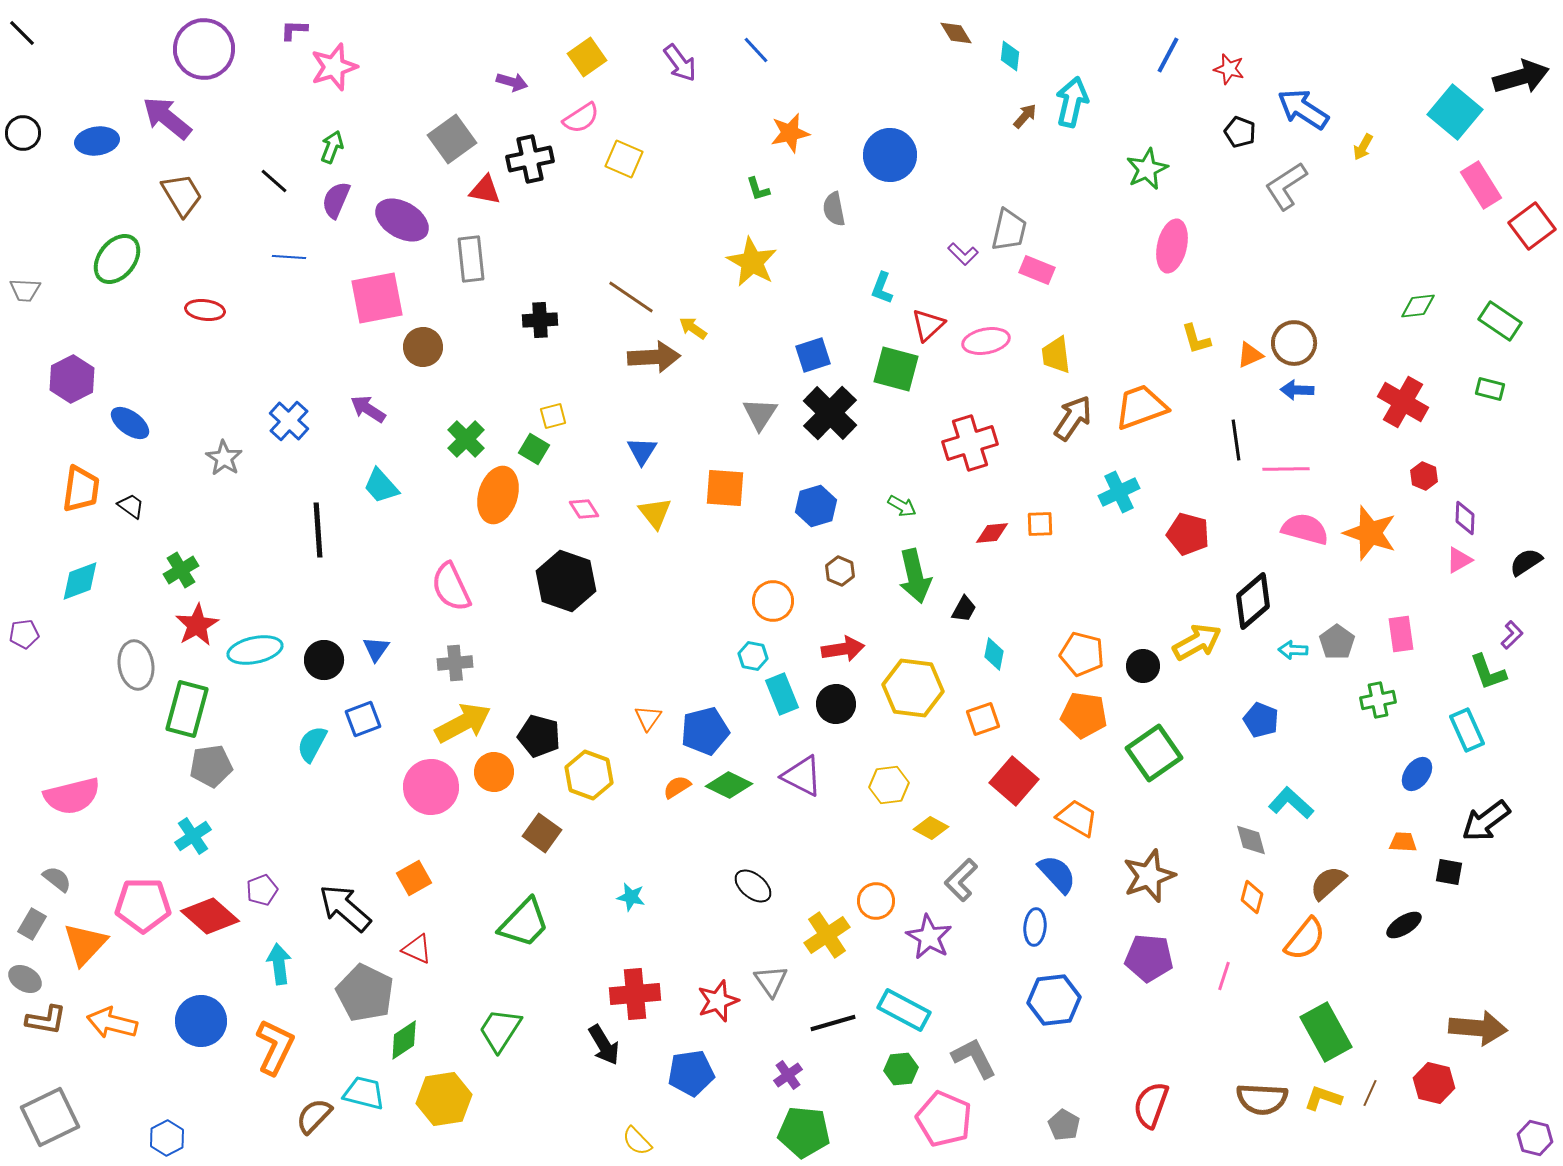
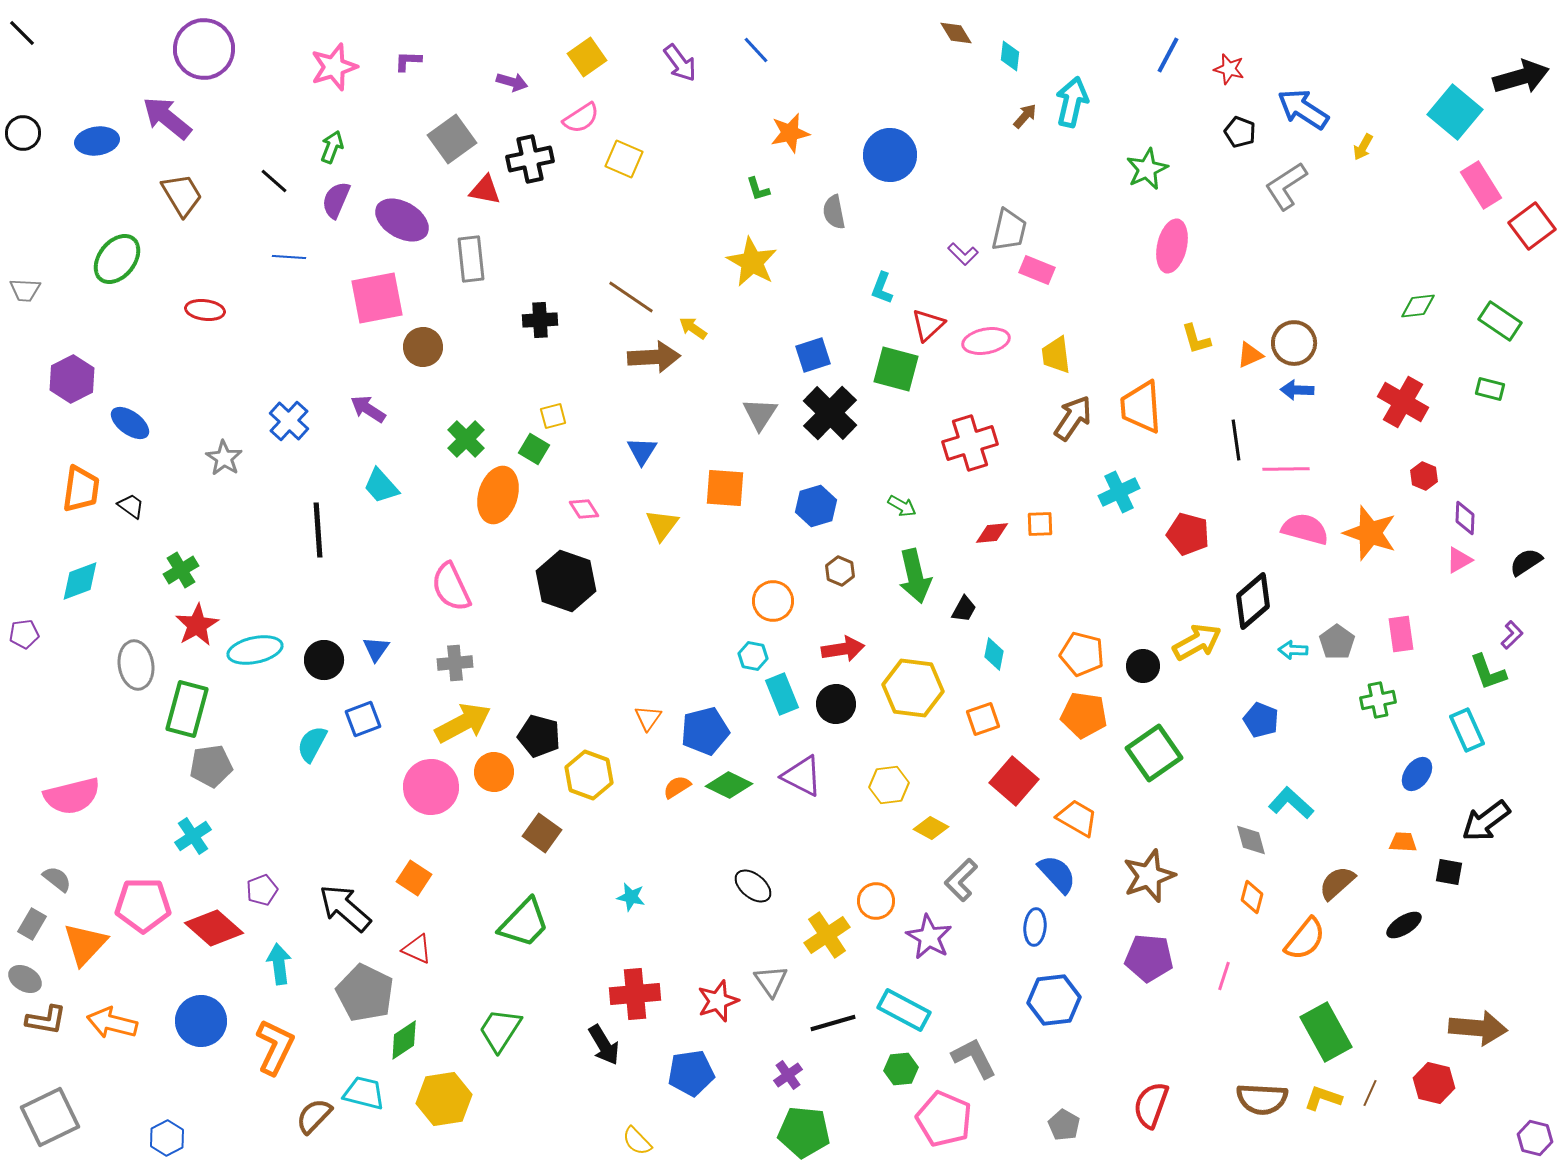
purple L-shape at (294, 30): moved 114 px right, 31 px down
gray semicircle at (834, 209): moved 3 px down
orange trapezoid at (1141, 407): rotated 74 degrees counterclockwise
yellow triangle at (655, 513): moved 7 px right, 12 px down; rotated 15 degrees clockwise
orange square at (414, 878): rotated 28 degrees counterclockwise
brown semicircle at (1328, 883): moved 9 px right
red diamond at (210, 916): moved 4 px right, 12 px down
